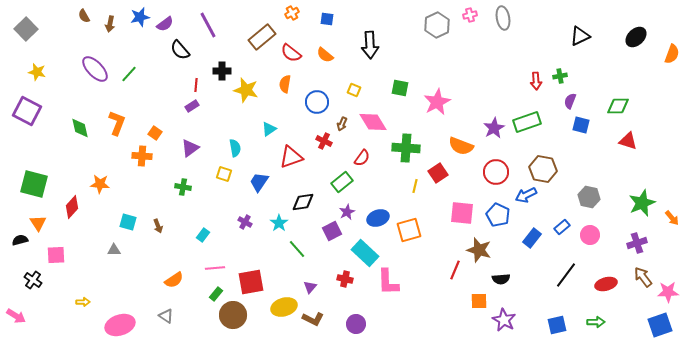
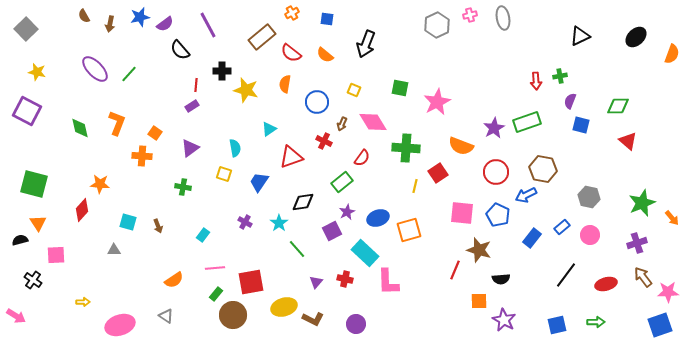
black arrow at (370, 45): moved 4 px left, 1 px up; rotated 24 degrees clockwise
red triangle at (628, 141): rotated 24 degrees clockwise
red diamond at (72, 207): moved 10 px right, 3 px down
purple triangle at (310, 287): moved 6 px right, 5 px up
